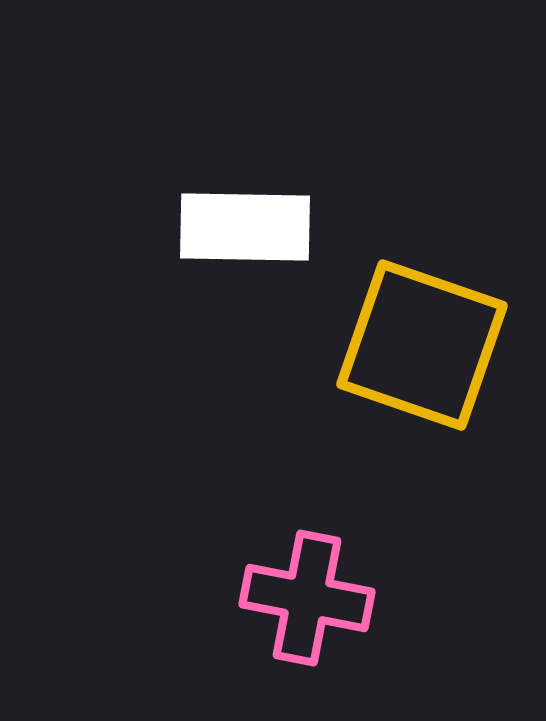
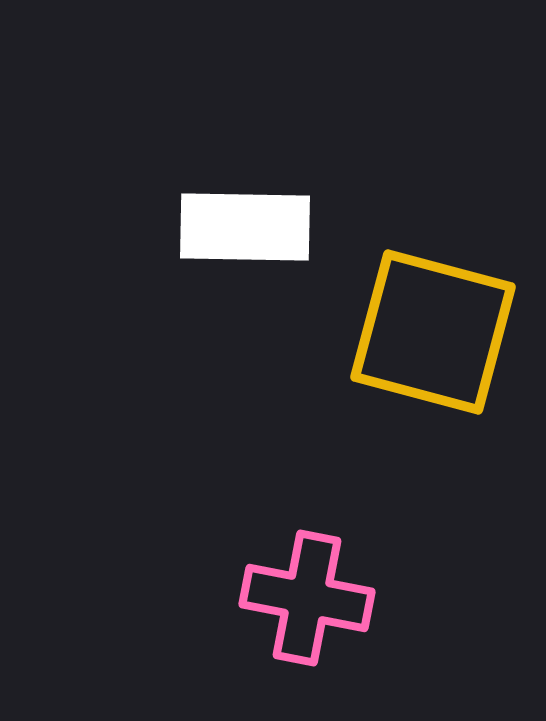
yellow square: moved 11 px right, 13 px up; rotated 4 degrees counterclockwise
